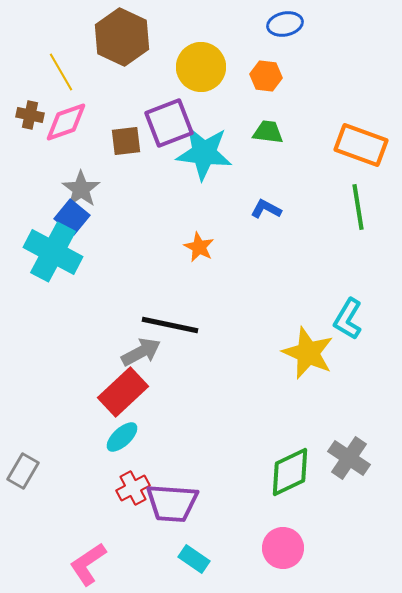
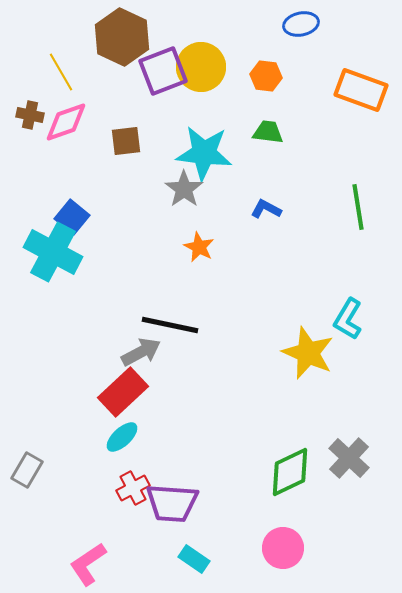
blue ellipse: moved 16 px right
purple square: moved 6 px left, 52 px up
orange rectangle: moved 55 px up
gray star: moved 103 px right
gray cross: rotated 9 degrees clockwise
gray rectangle: moved 4 px right, 1 px up
